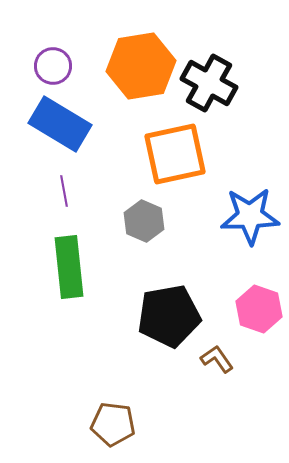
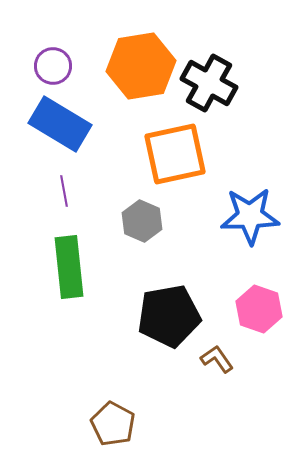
gray hexagon: moved 2 px left
brown pentagon: rotated 21 degrees clockwise
